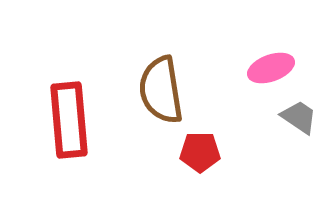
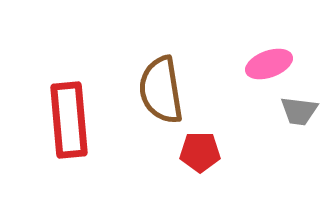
pink ellipse: moved 2 px left, 4 px up
gray trapezoid: moved 6 px up; rotated 153 degrees clockwise
